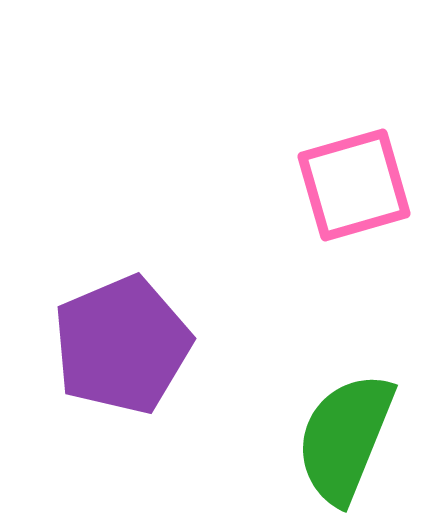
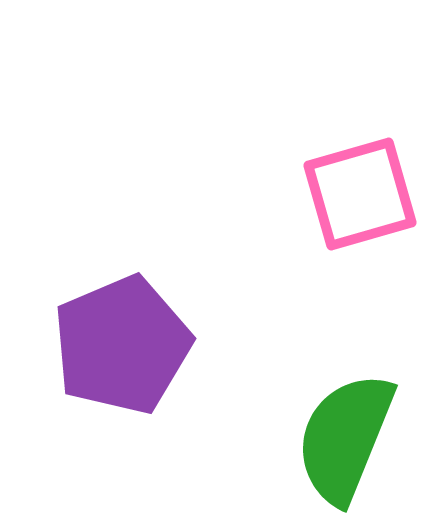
pink square: moved 6 px right, 9 px down
